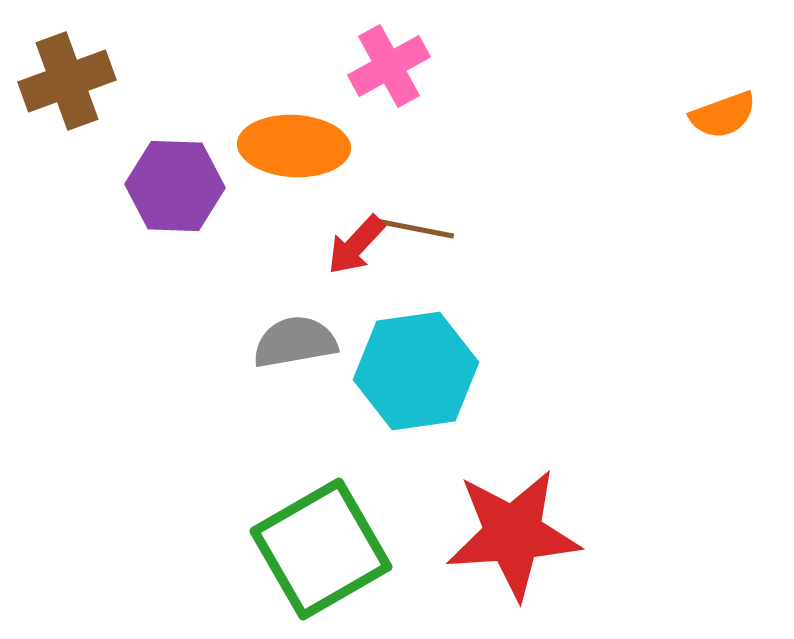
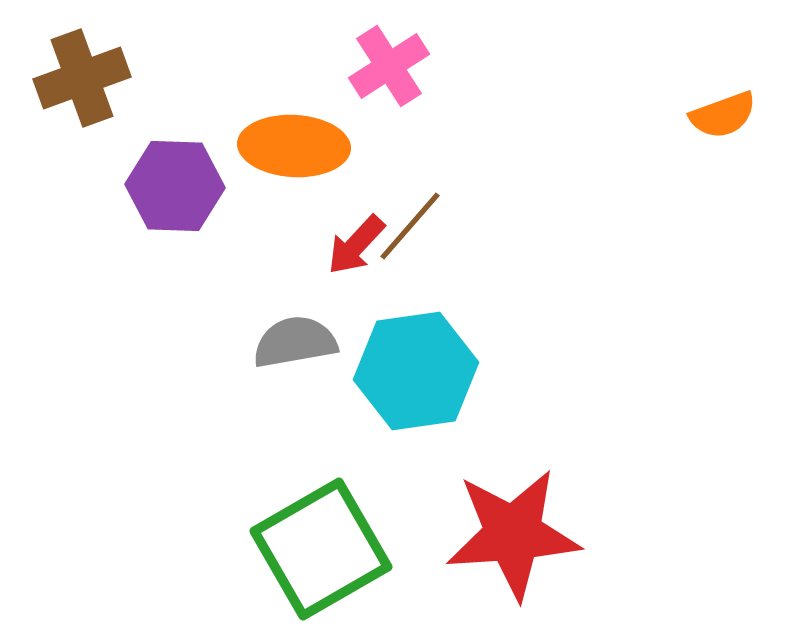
pink cross: rotated 4 degrees counterclockwise
brown cross: moved 15 px right, 3 px up
brown line: moved 2 px left, 2 px up; rotated 60 degrees counterclockwise
